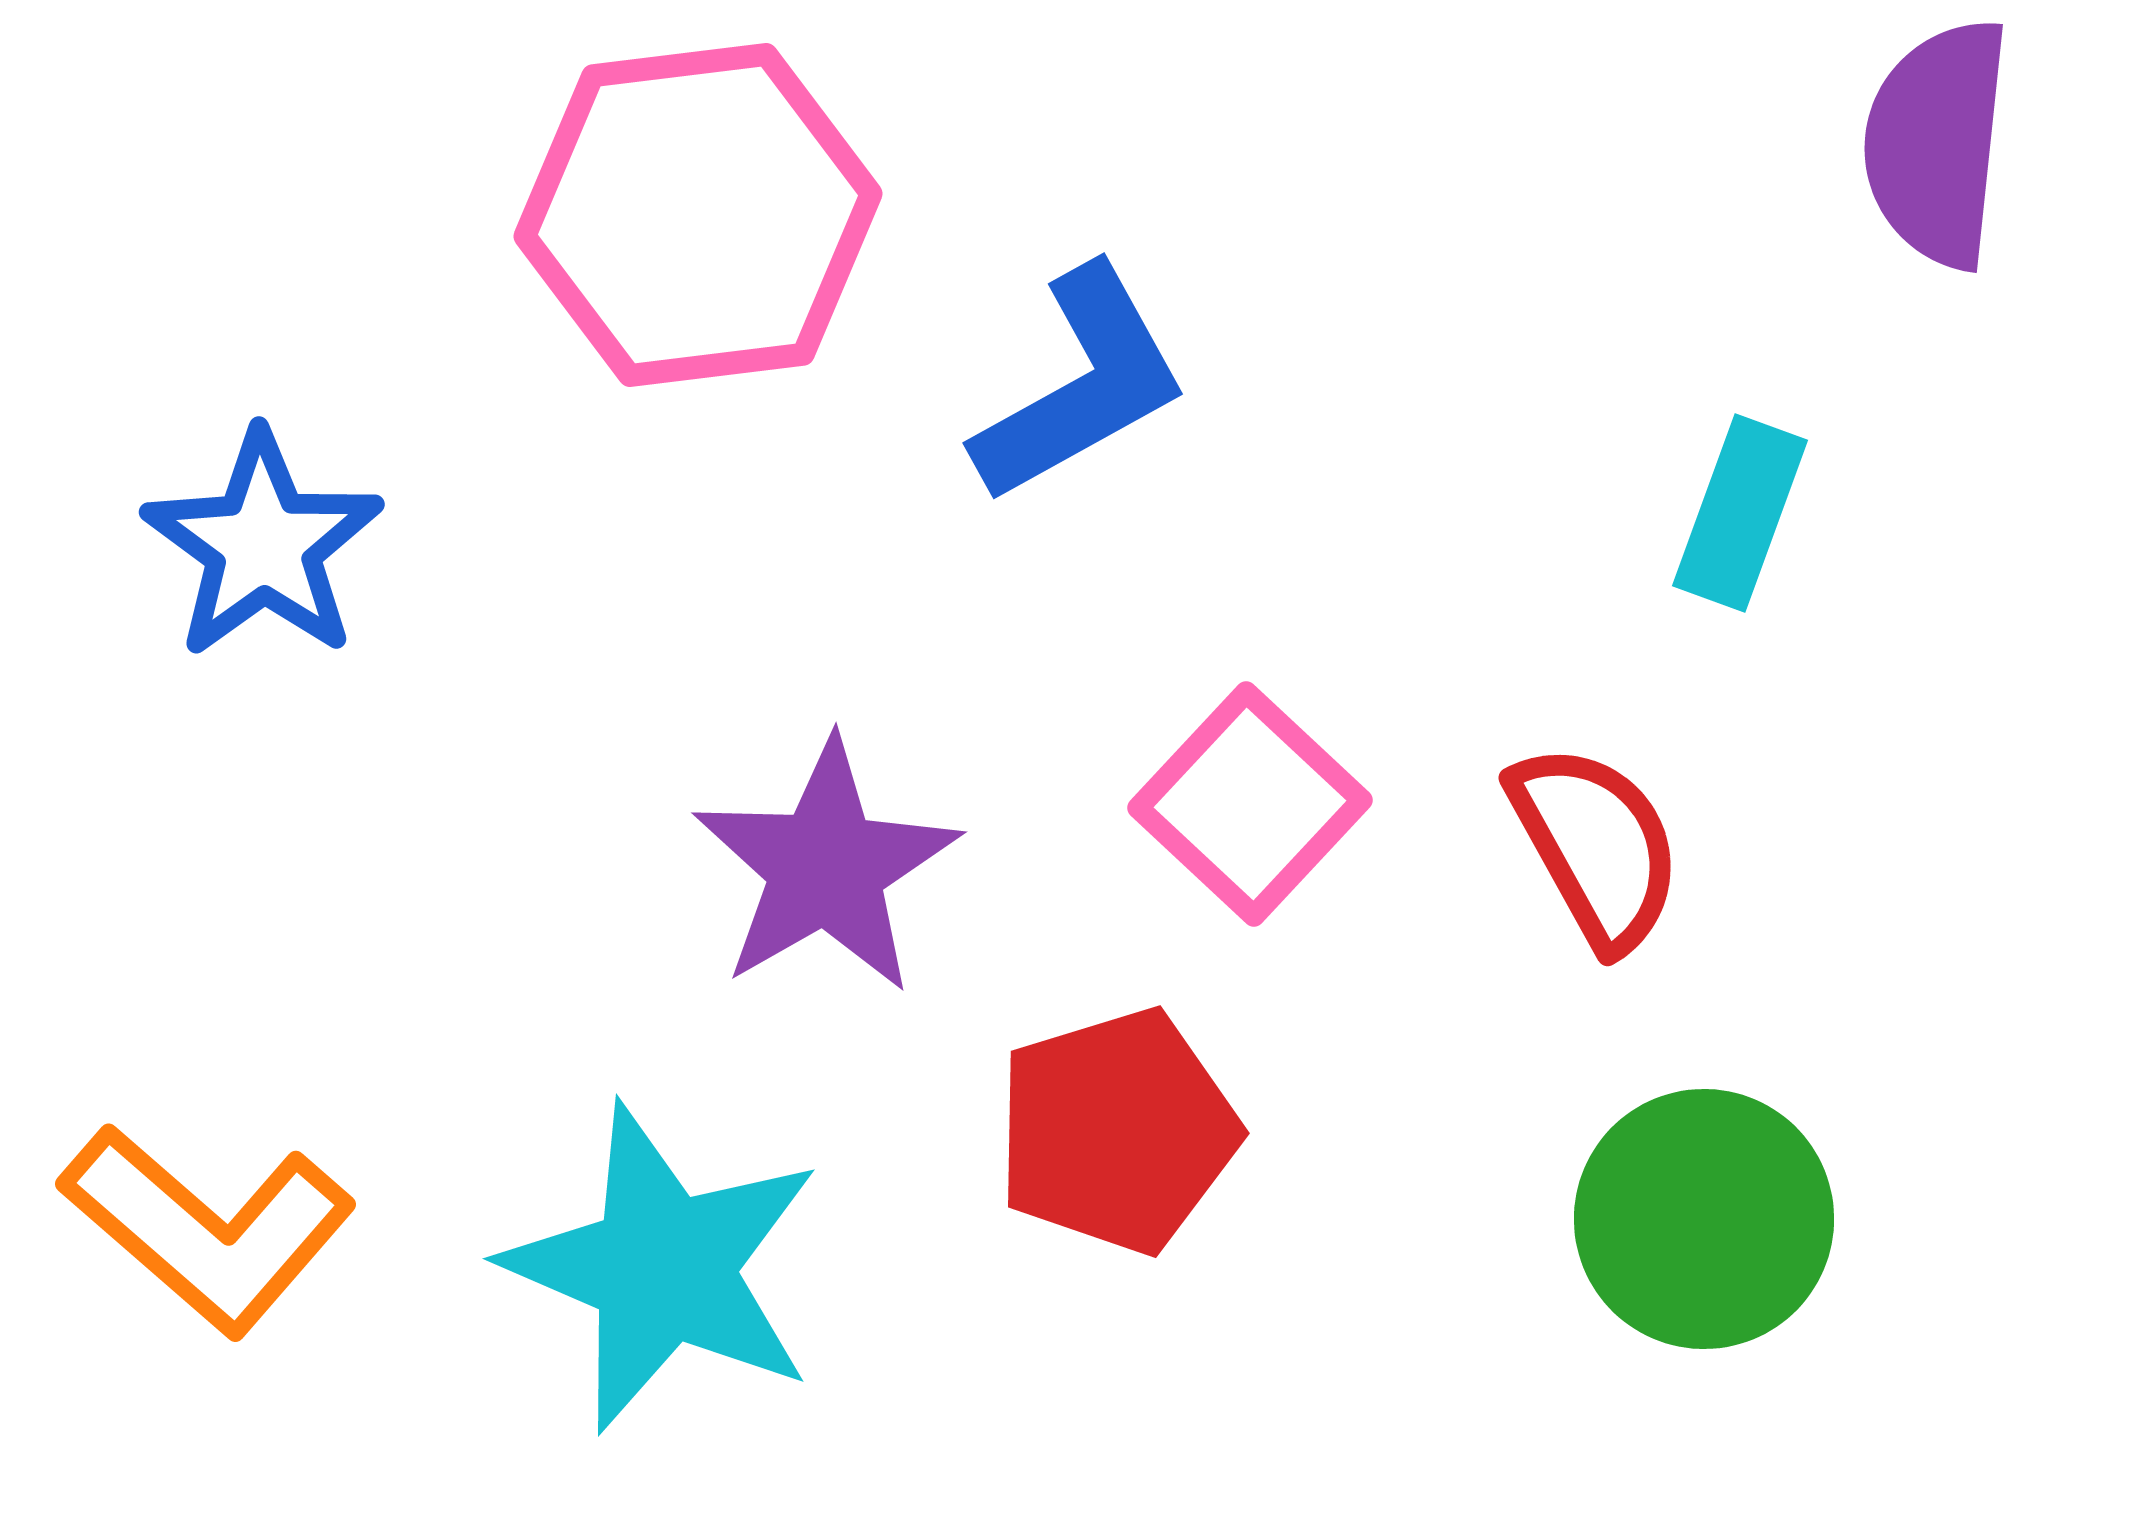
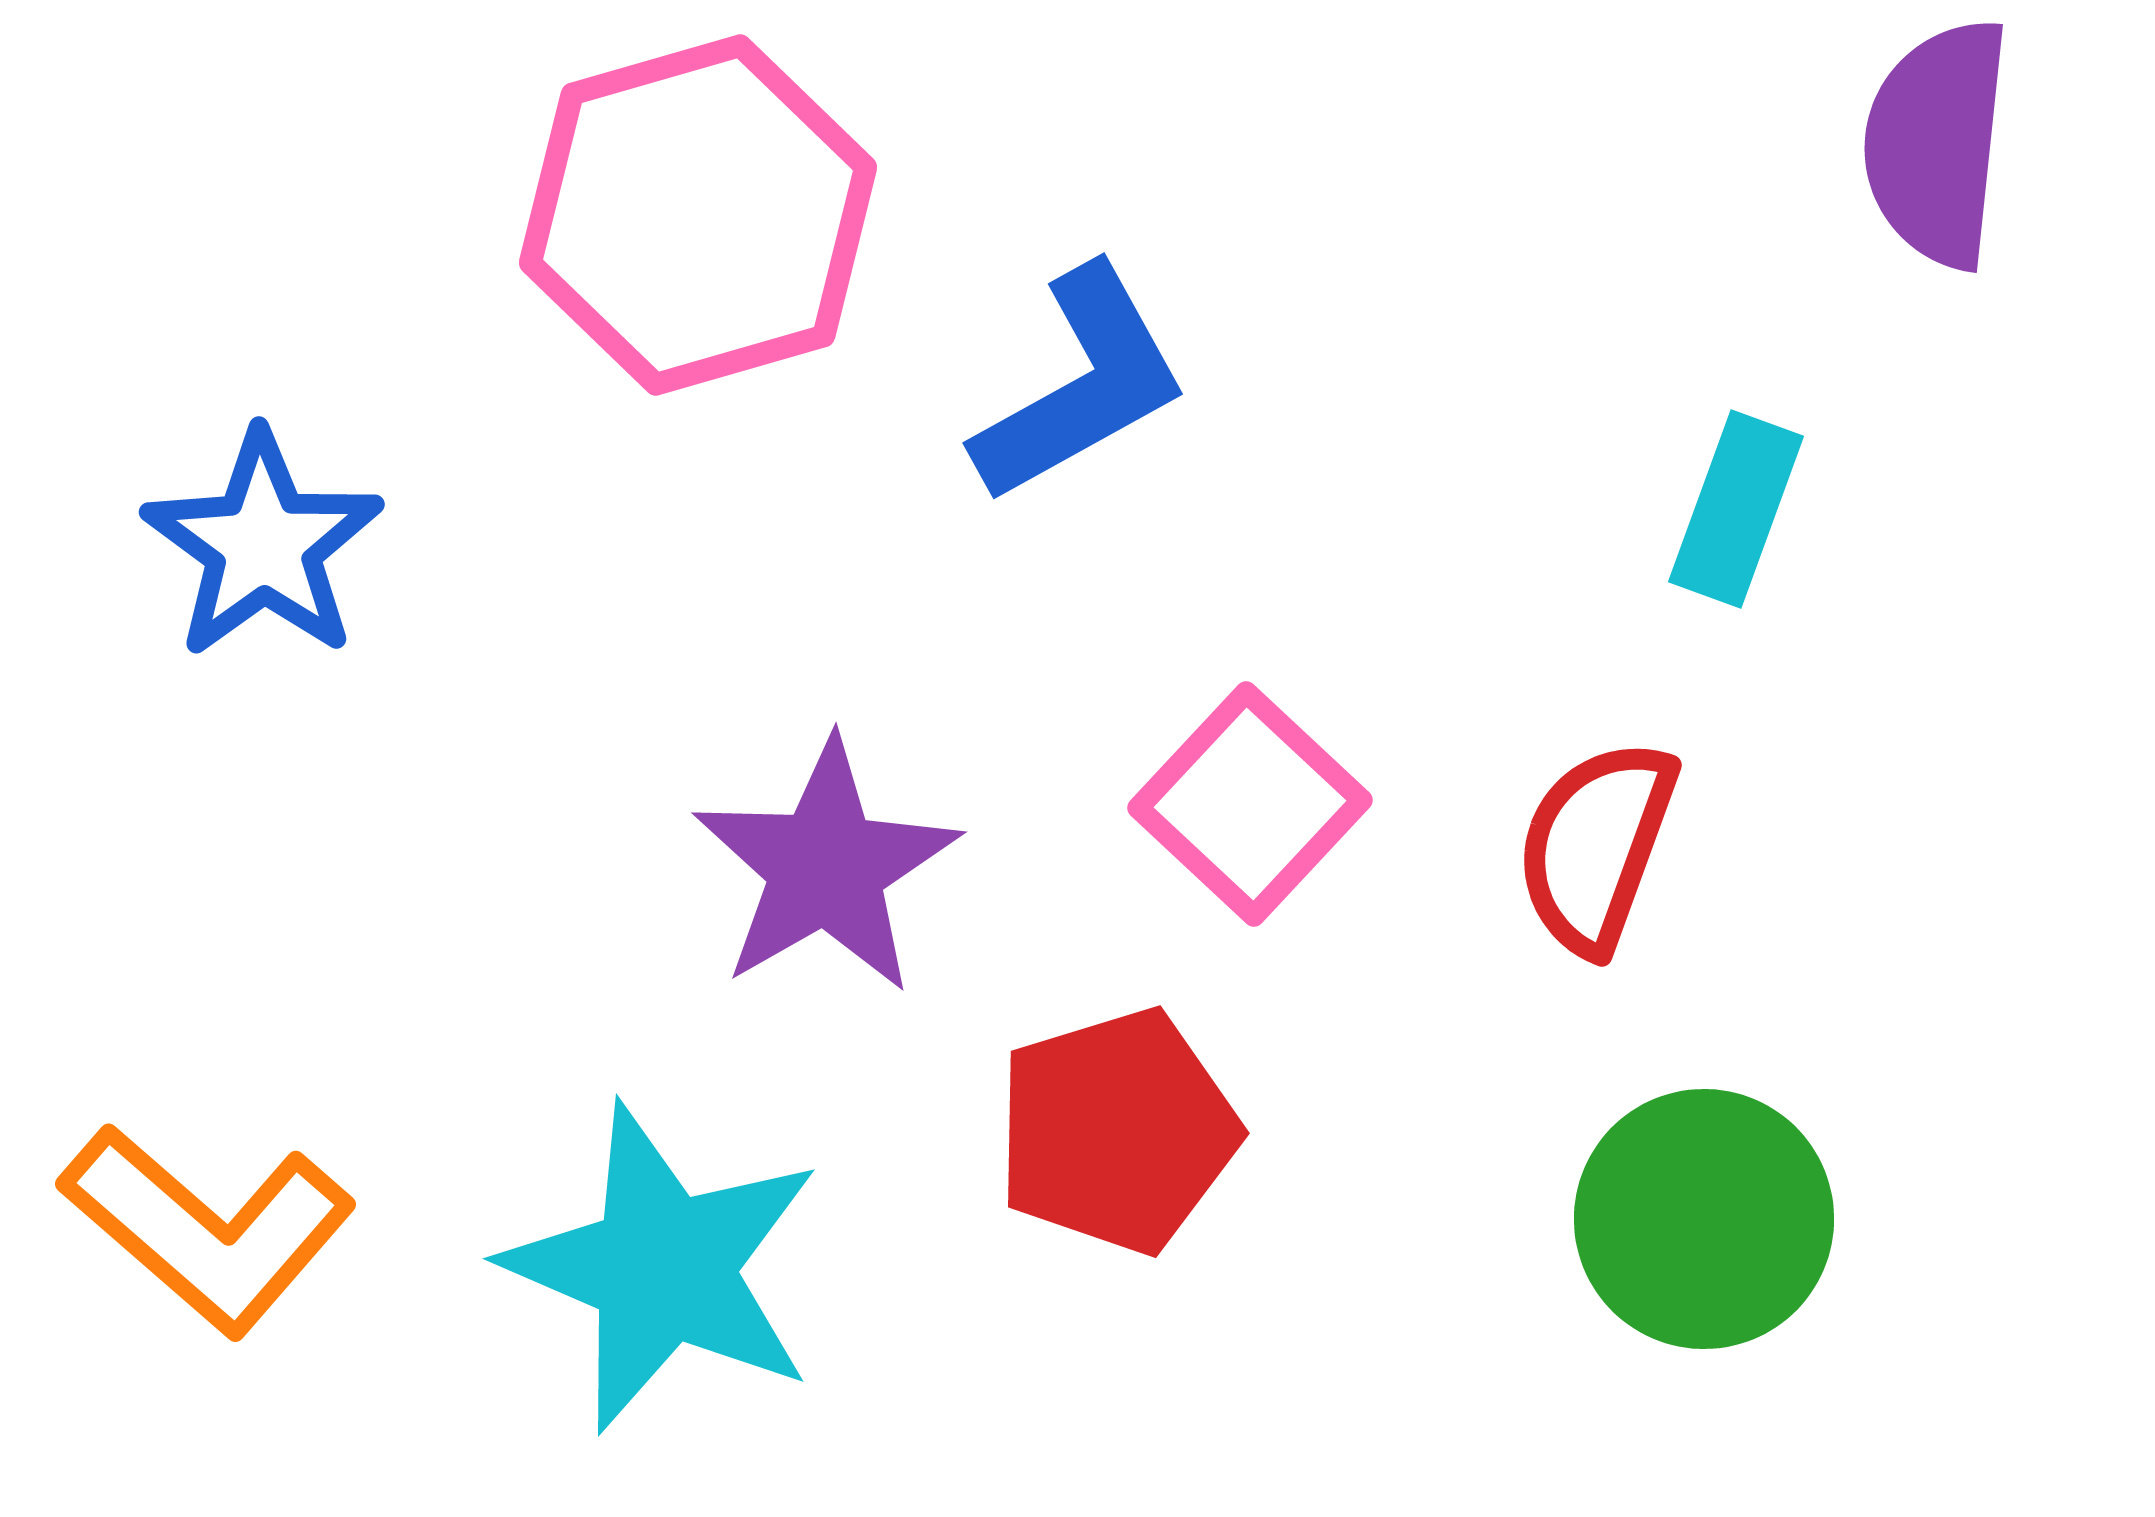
pink hexagon: rotated 9 degrees counterclockwise
cyan rectangle: moved 4 px left, 4 px up
red semicircle: rotated 131 degrees counterclockwise
